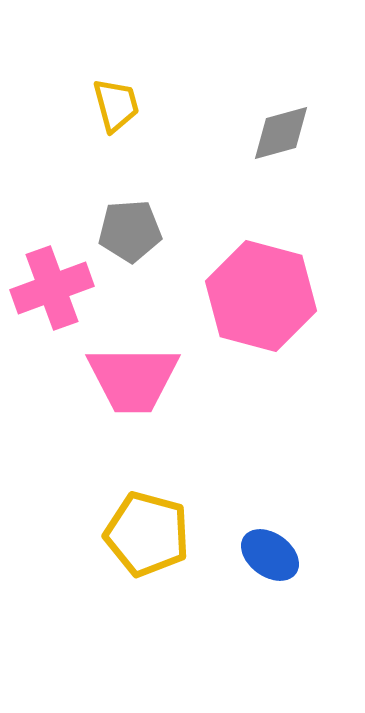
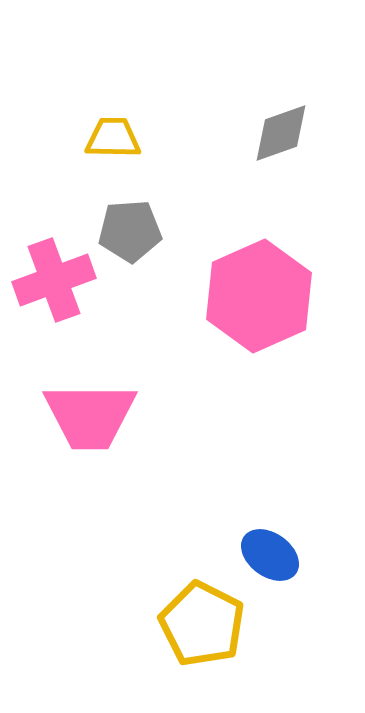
yellow trapezoid: moved 3 px left, 33 px down; rotated 74 degrees counterclockwise
gray diamond: rotated 4 degrees counterclockwise
pink cross: moved 2 px right, 8 px up
pink hexagon: moved 2 px left; rotated 21 degrees clockwise
pink trapezoid: moved 43 px left, 37 px down
yellow pentagon: moved 55 px right, 90 px down; rotated 12 degrees clockwise
